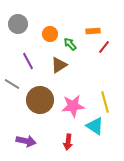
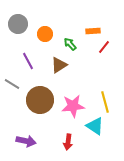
orange circle: moved 5 px left
